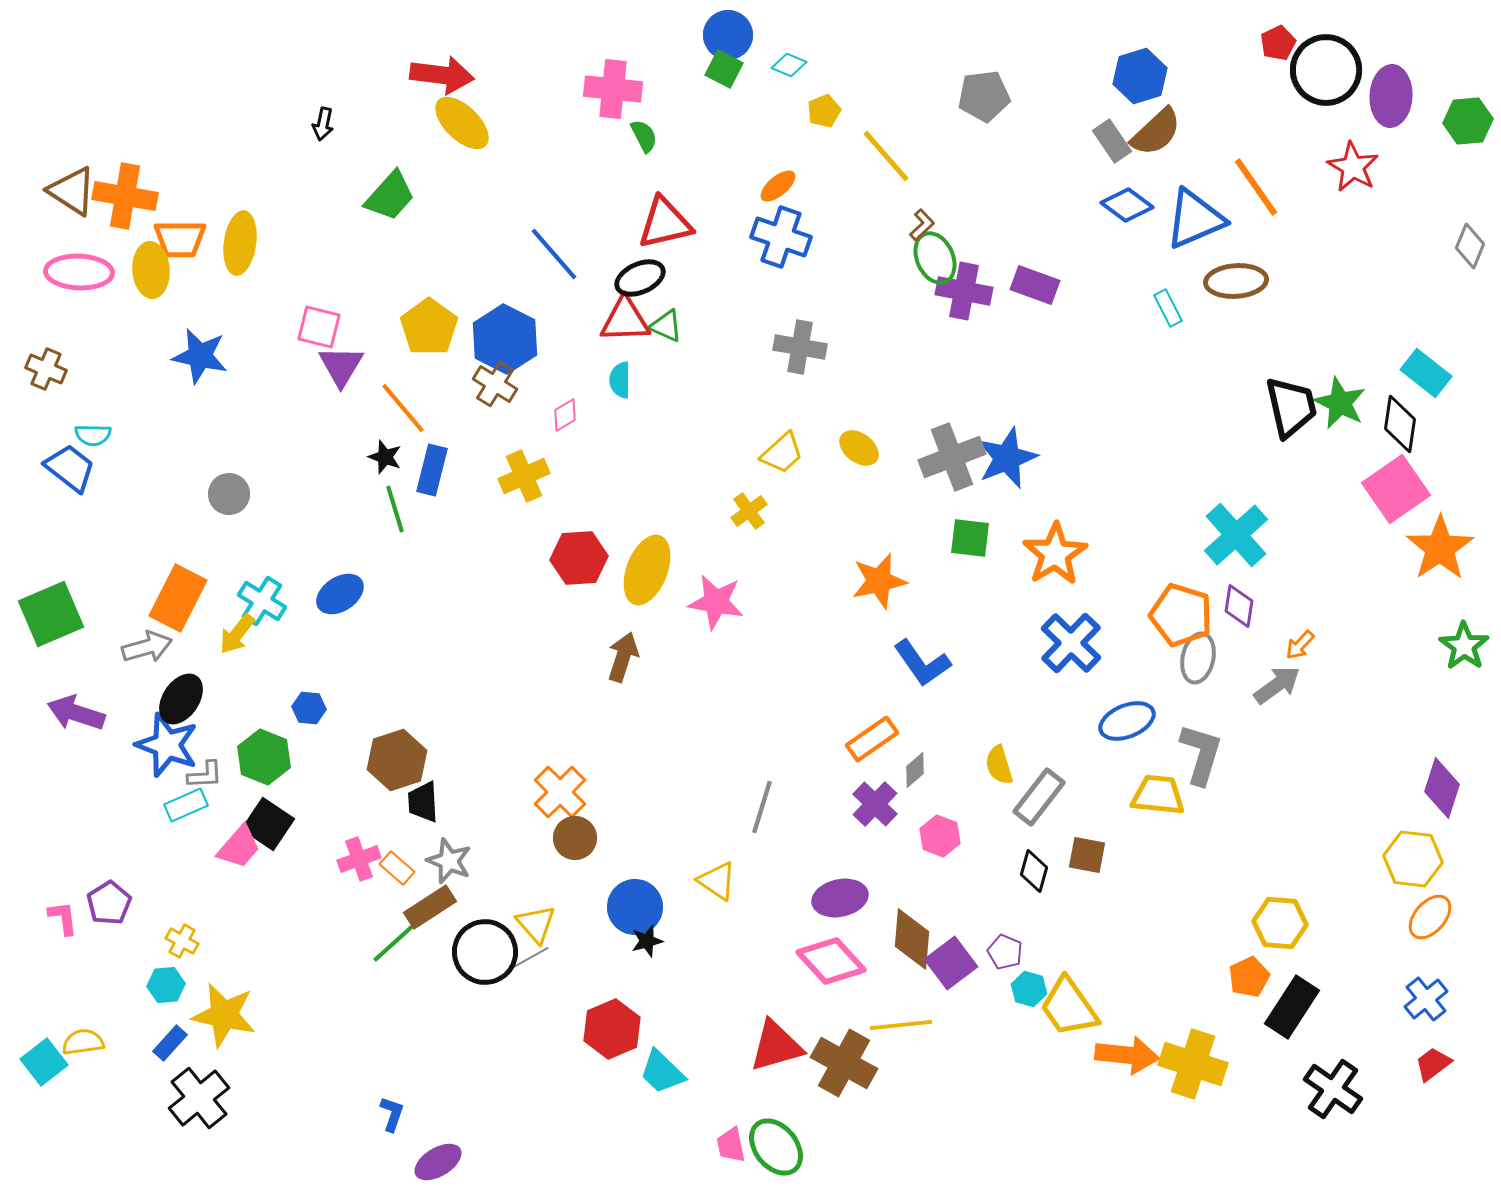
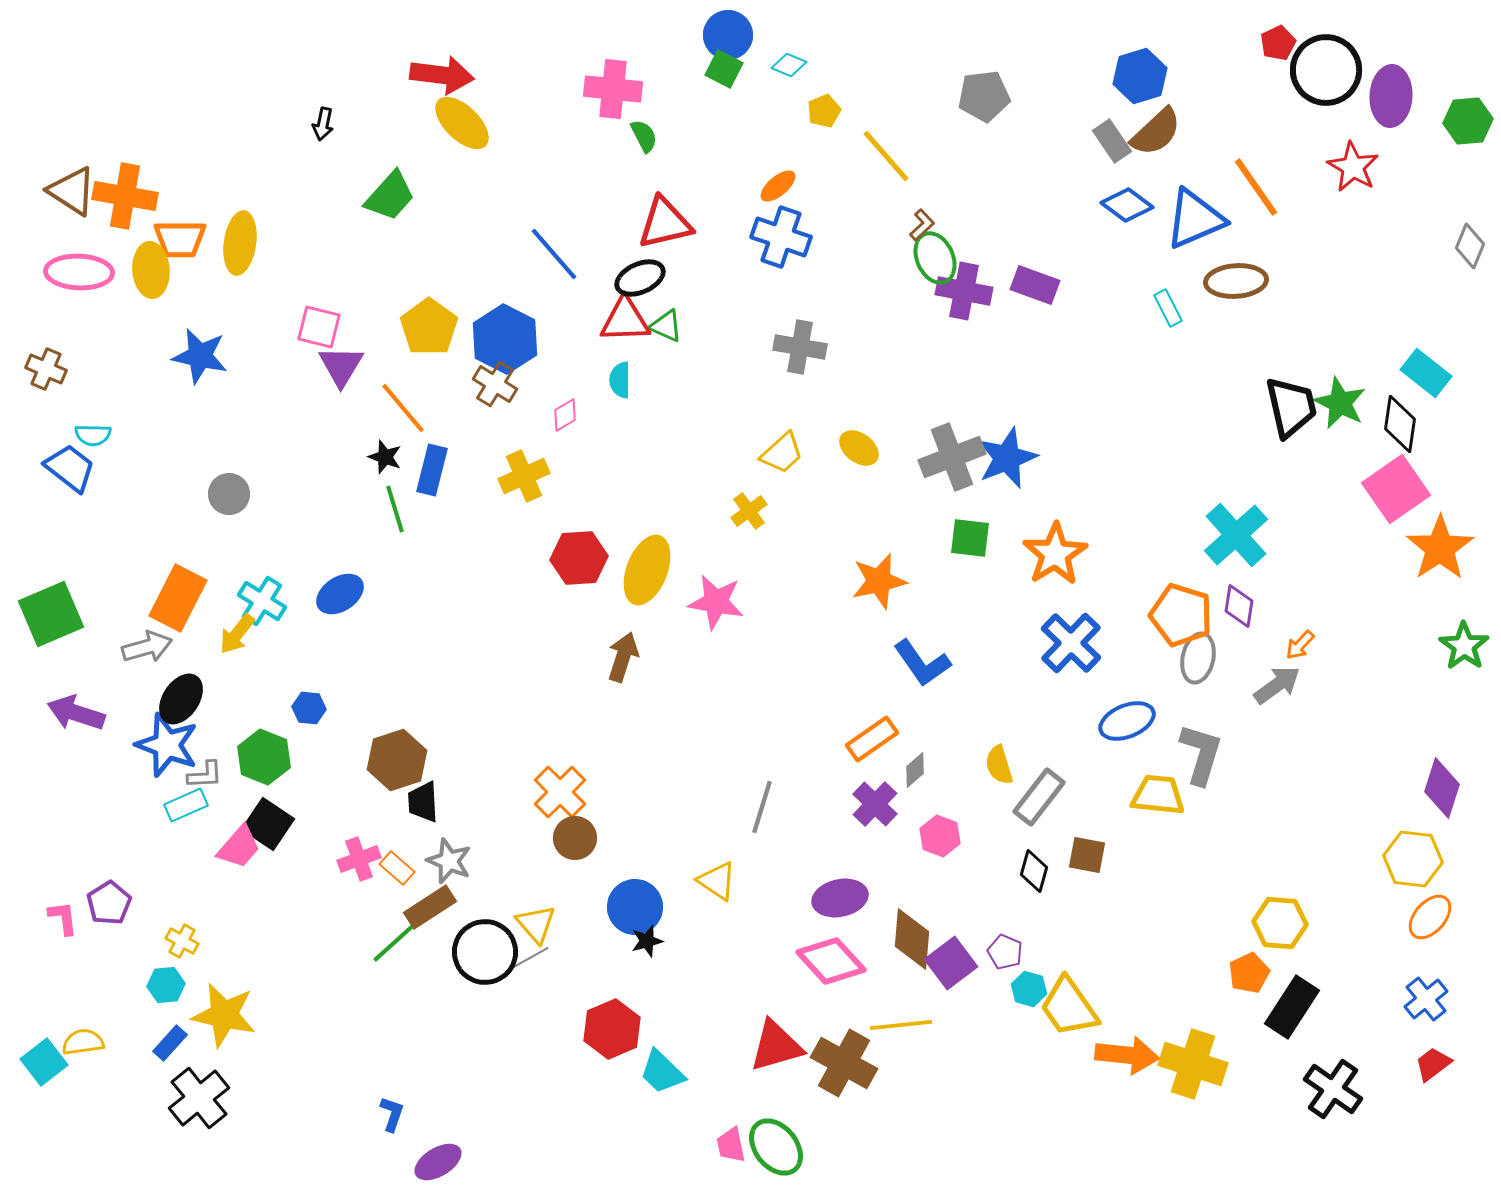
orange pentagon at (1249, 977): moved 4 px up
